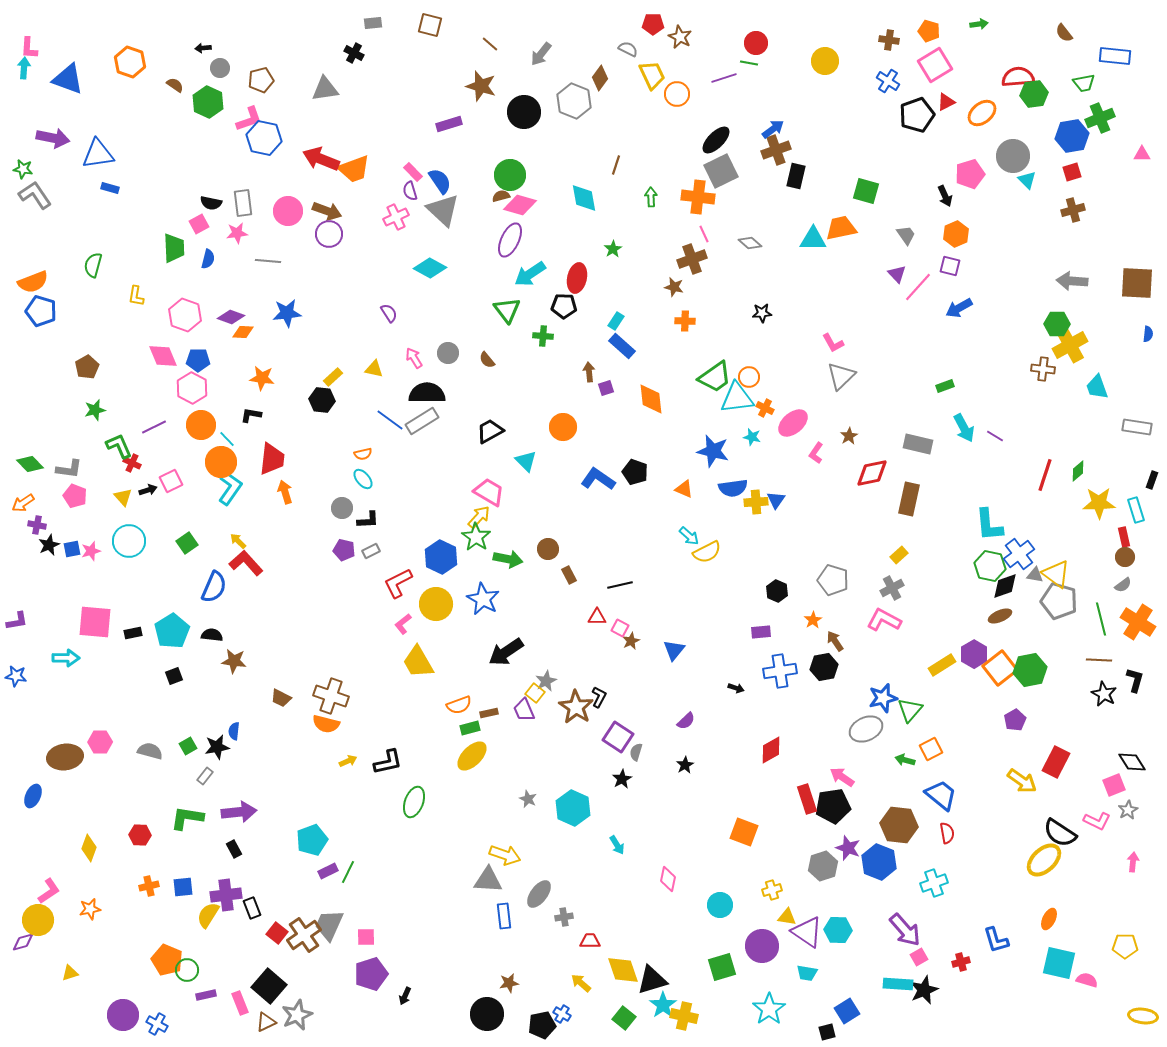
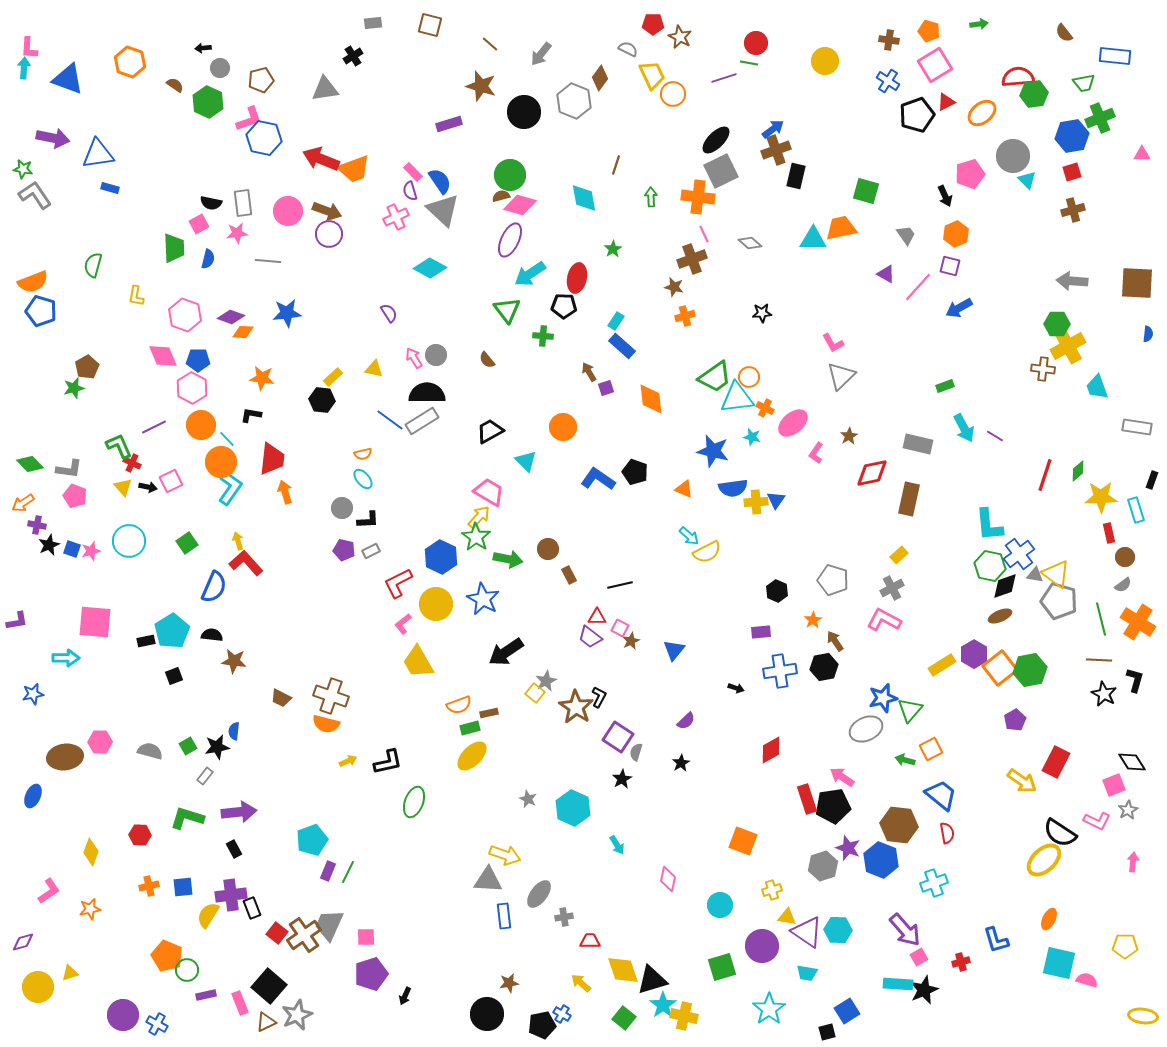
black cross at (354, 53): moved 1 px left, 3 px down; rotated 30 degrees clockwise
orange circle at (677, 94): moved 4 px left
purple triangle at (897, 274): moved 11 px left; rotated 18 degrees counterclockwise
orange cross at (685, 321): moved 5 px up; rotated 18 degrees counterclockwise
yellow cross at (1070, 345): moved 2 px left, 1 px down
gray circle at (448, 353): moved 12 px left, 2 px down
brown arrow at (589, 372): rotated 24 degrees counterclockwise
green star at (95, 410): moved 21 px left, 22 px up
black arrow at (148, 490): moved 3 px up; rotated 30 degrees clockwise
yellow triangle at (123, 497): moved 10 px up
yellow star at (1099, 503): moved 2 px right, 6 px up
red rectangle at (1124, 537): moved 15 px left, 4 px up
yellow arrow at (238, 541): rotated 30 degrees clockwise
blue square at (72, 549): rotated 30 degrees clockwise
black rectangle at (133, 633): moved 13 px right, 8 px down
blue star at (16, 676): moved 17 px right, 18 px down; rotated 20 degrees counterclockwise
purple trapezoid at (524, 710): moved 66 px right, 73 px up; rotated 30 degrees counterclockwise
black star at (685, 765): moved 4 px left, 2 px up
green L-shape at (187, 818): rotated 8 degrees clockwise
orange square at (744, 832): moved 1 px left, 9 px down
yellow diamond at (89, 848): moved 2 px right, 4 px down
blue hexagon at (879, 862): moved 2 px right, 2 px up
purple rectangle at (328, 871): rotated 42 degrees counterclockwise
purple cross at (226, 895): moved 5 px right
yellow circle at (38, 920): moved 67 px down
orange pentagon at (167, 960): moved 4 px up
